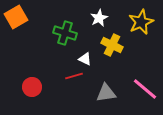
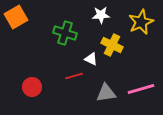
white star: moved 2 px right, 3 px up; rotated 24 degrees clockwise
white triangle: moved 6 px right
pink line: moved 4 px left; rotated 56 degrees counterclockwise
